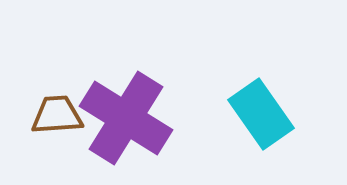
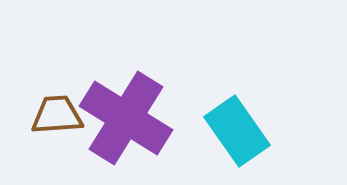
cyan rectangle: moved 24 px left, 17 px down
